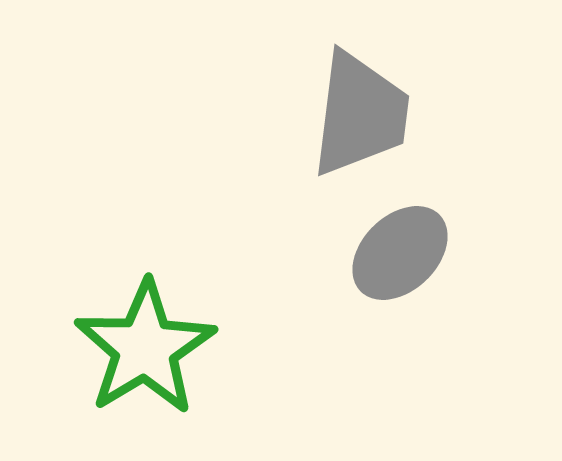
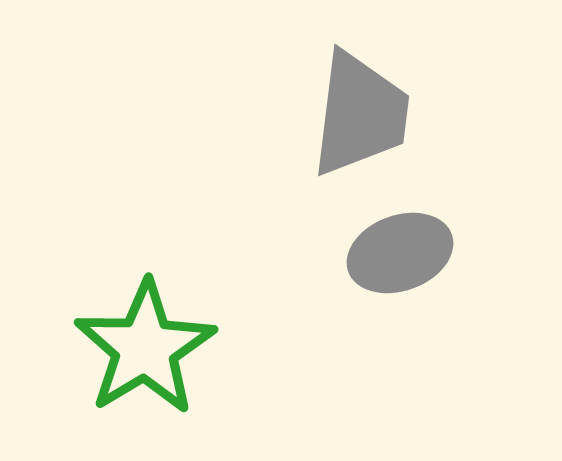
gray ellipse: rotated 24 degrees clockwise
